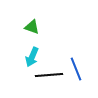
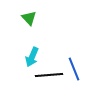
green triangle: moved 3 px left, 9 px up; rotated 28 degrees clockwise
blue line: moved 2 px left
